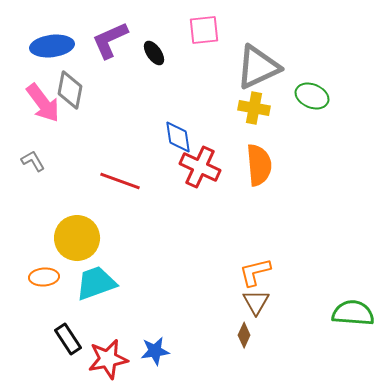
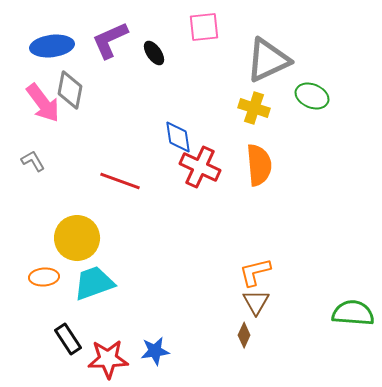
pink square: moved 3 px up
gray triangle: moved 10 px right, 7 px up
yellow cross: rotated 8 degrees clockwise
cyan trapezoid: moved 2 px left
red star: rotated 9 degrees clockwise
